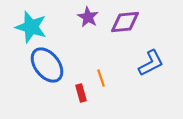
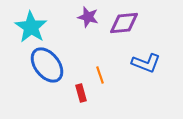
purple star: rotated 15 degrees counterclockwise
purple diamond: moved 1 px left, 1 px down
cyan star: rotated 16 degrees clockwise
blue L-shape: moved 5 px left; rotated 48 degrees clockwise
orange line: moved 1 px left, 3 px up
